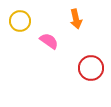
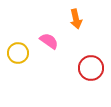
yellow circle: moved 2 px left, 32 px down
